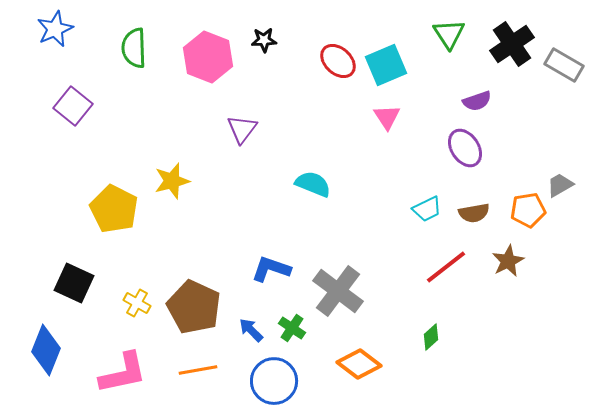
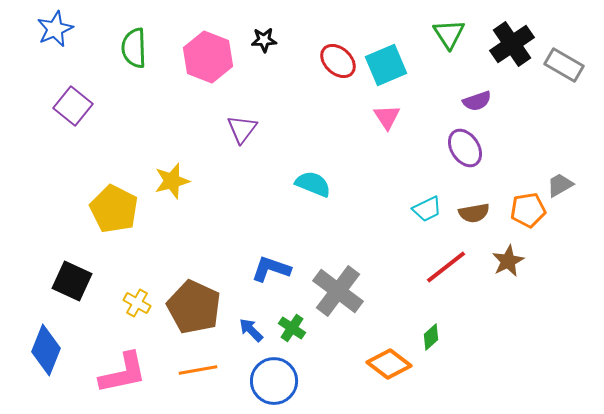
black square: moved 2 px left, 2 px up
orange diamond: moved 30 px right
